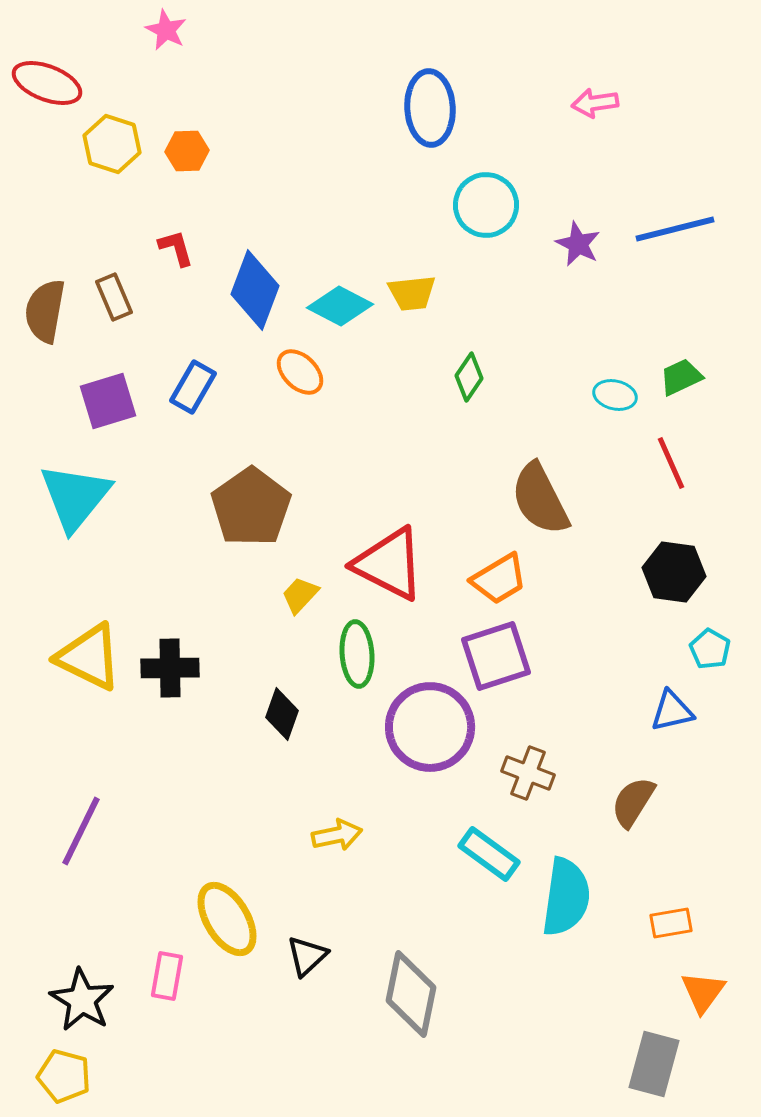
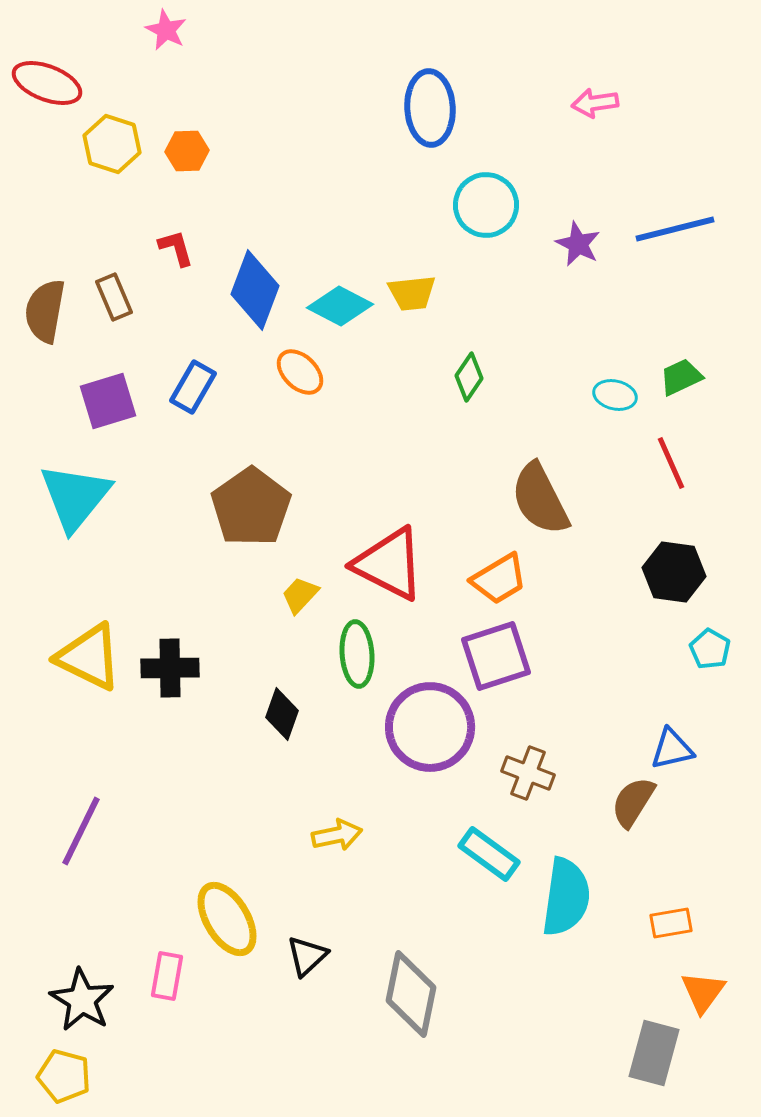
blue triangle at (672, 711): moved 38 px down
gray rectangle at (654, 1064): moved 11 px up
